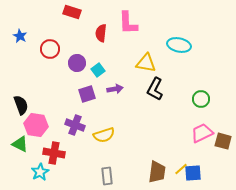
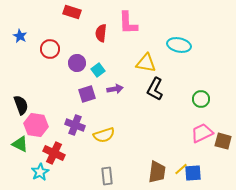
red cross: rotated 15 degrees clockwise
